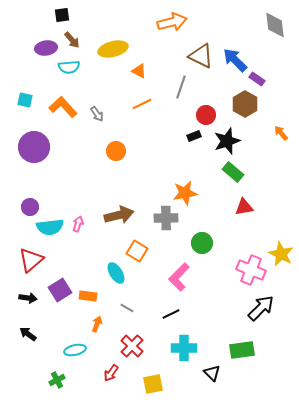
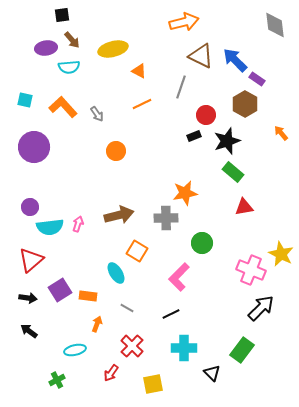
orange arrow at (172, 22): moved 12 px right
black arrow at (28, 334): moved 1 px right, 3 px up
green rectangle at (242, 350): rotated 45 degrees counterclockwise
